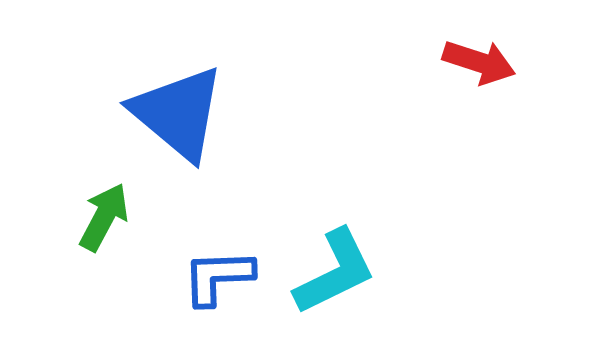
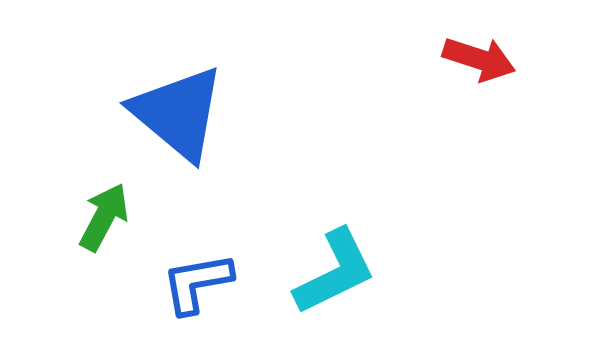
red arrow: moved 3 px up
blue L-shape: moved 21 px left, 6 px down; rotated 8 degrees counterclockwise
